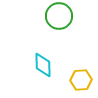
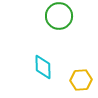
cyan diamond: moved 2 px down
